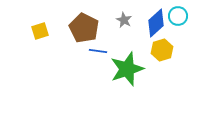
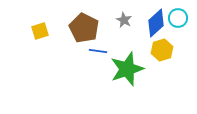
cyan circle: moved 2 px down
